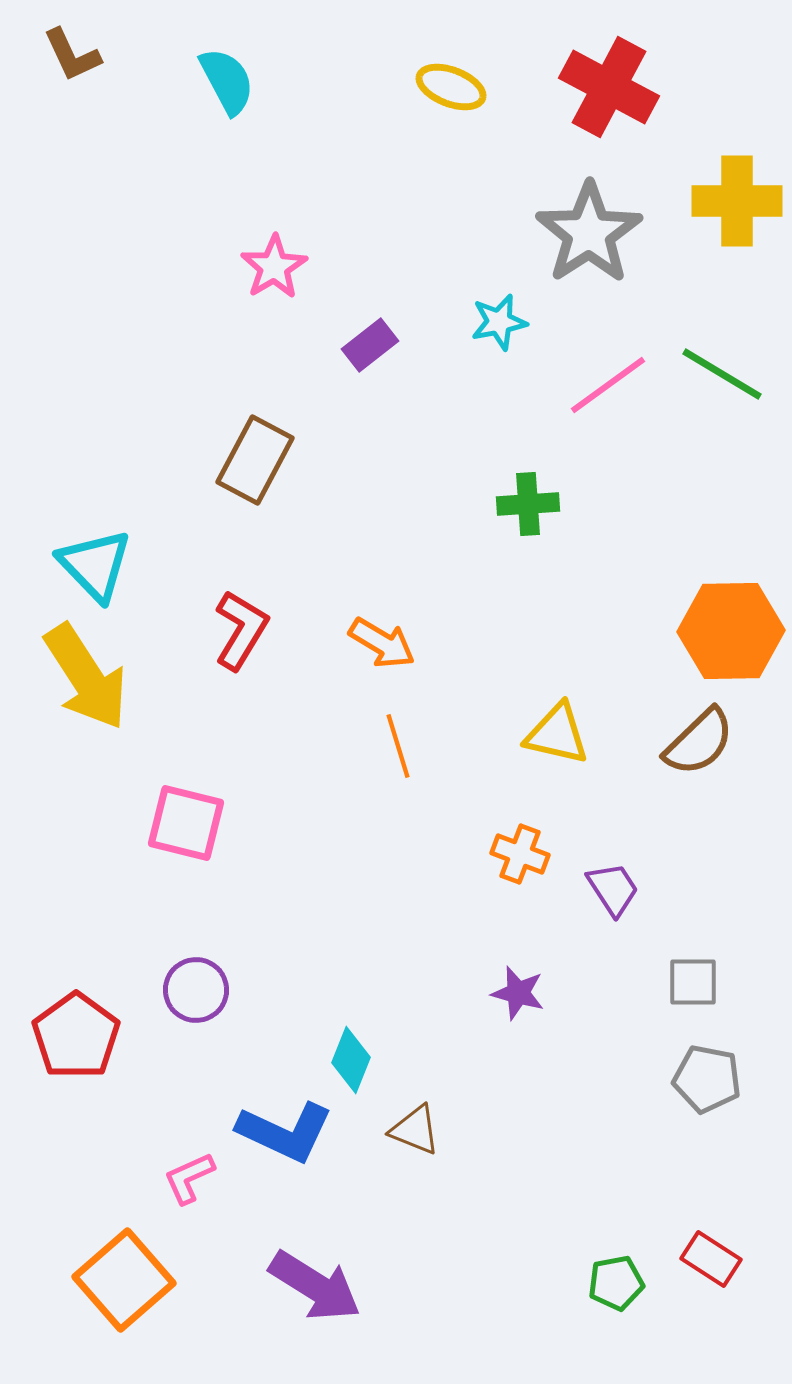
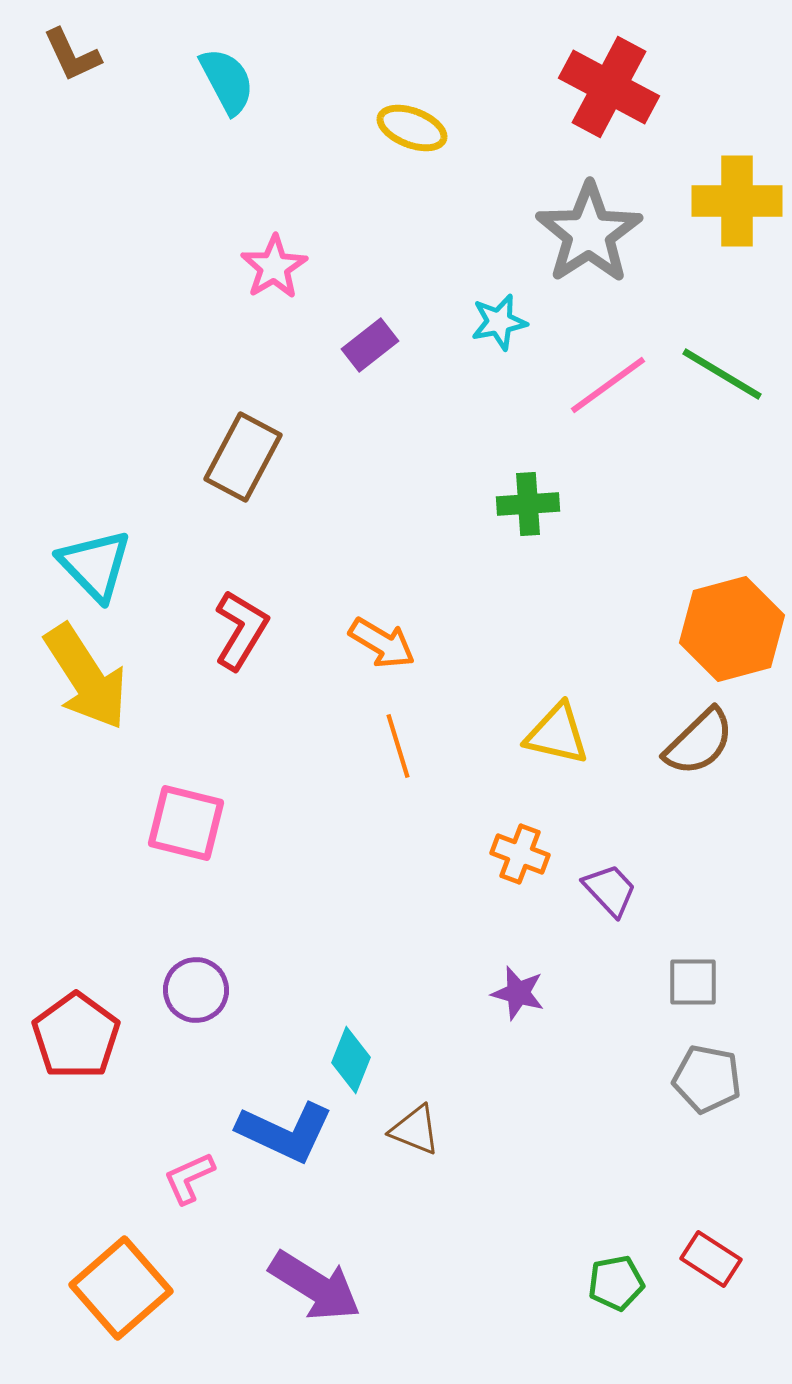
yellow ellipse: moved 39 px left, 41 px down
brown rectangle: moved 12 px left, 3 px up
orange hexagon: moved 1 px right, 2 px up; rotated 14 degrees counterclockwise
purple trapezoid: moved 3 px left, 1 px down; rotated 10 degrees counterclockwise
orange square: moved 3 px left, 8 px down
